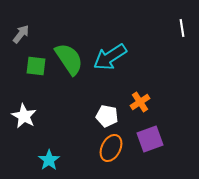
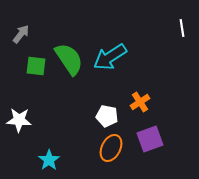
white star: moved 5 px left, 4 px down; rotated 25 degrees counterclockwise
